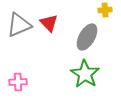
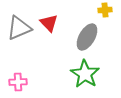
gray triangle: moved 3 px down
